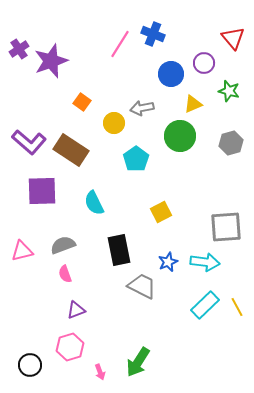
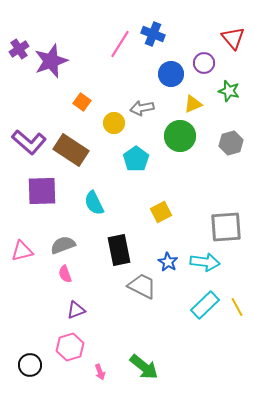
blue star: rotated 18 degrees counterclockwise
green arrow: moved 6 px right, 5 px down; rotated 84 degrees counterclockwise
